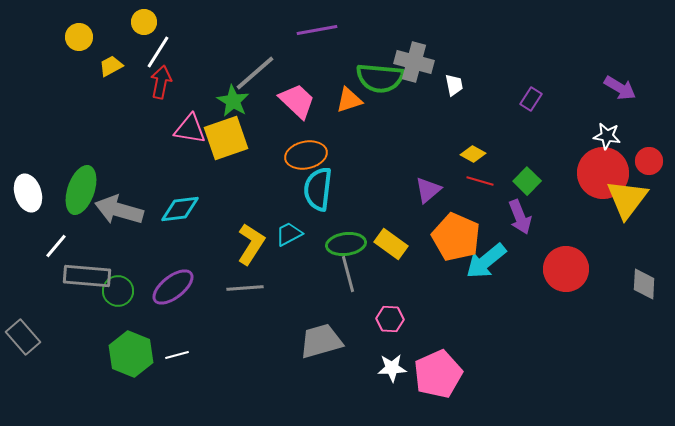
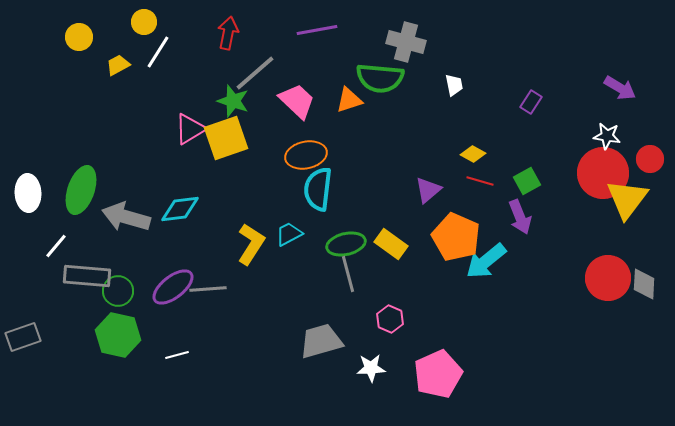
gray cross at (414, 62): moved 8 px left, 20 px up
yellow trapezoid at (111, 66): moved 7 px right, 1 px up
red arrow at (161, 82): moved 67 px right, 49 px up
purple rectangle at (531, 99): moved 3 px down
green star at (233, 101): rotated 12 degrees counterclockwise
pink triangle at (190, 129): rotated 40 degrees counterclockwise
red circle at (649, 161): moved 1 px right, 2 px up
green square at (527, 181): rotated 16 degrees clockwise
white ellipse at (28, 193): rotated 15 degrees clockwise
gray arrow at (119, 210): moved 7 px right, 7 px down
green ellipse at (346, 244): rotated 6 degrees counterclockwise
red circle at (566, 269): moved 42 px right, 9 px down
gray line at (245, 288): moved 37 px left, 1 px down
pink hexagon at (390, 319): rotated 20 degrees clockwise
gray rectangle at (23, 337): rotated 68 degrees counterclockwise
green hexagon at (131, 354): moved 13 px left, 19 px up; rotated 9 degrees counterclockwise
white star at (392, 368): moved 21 px left
